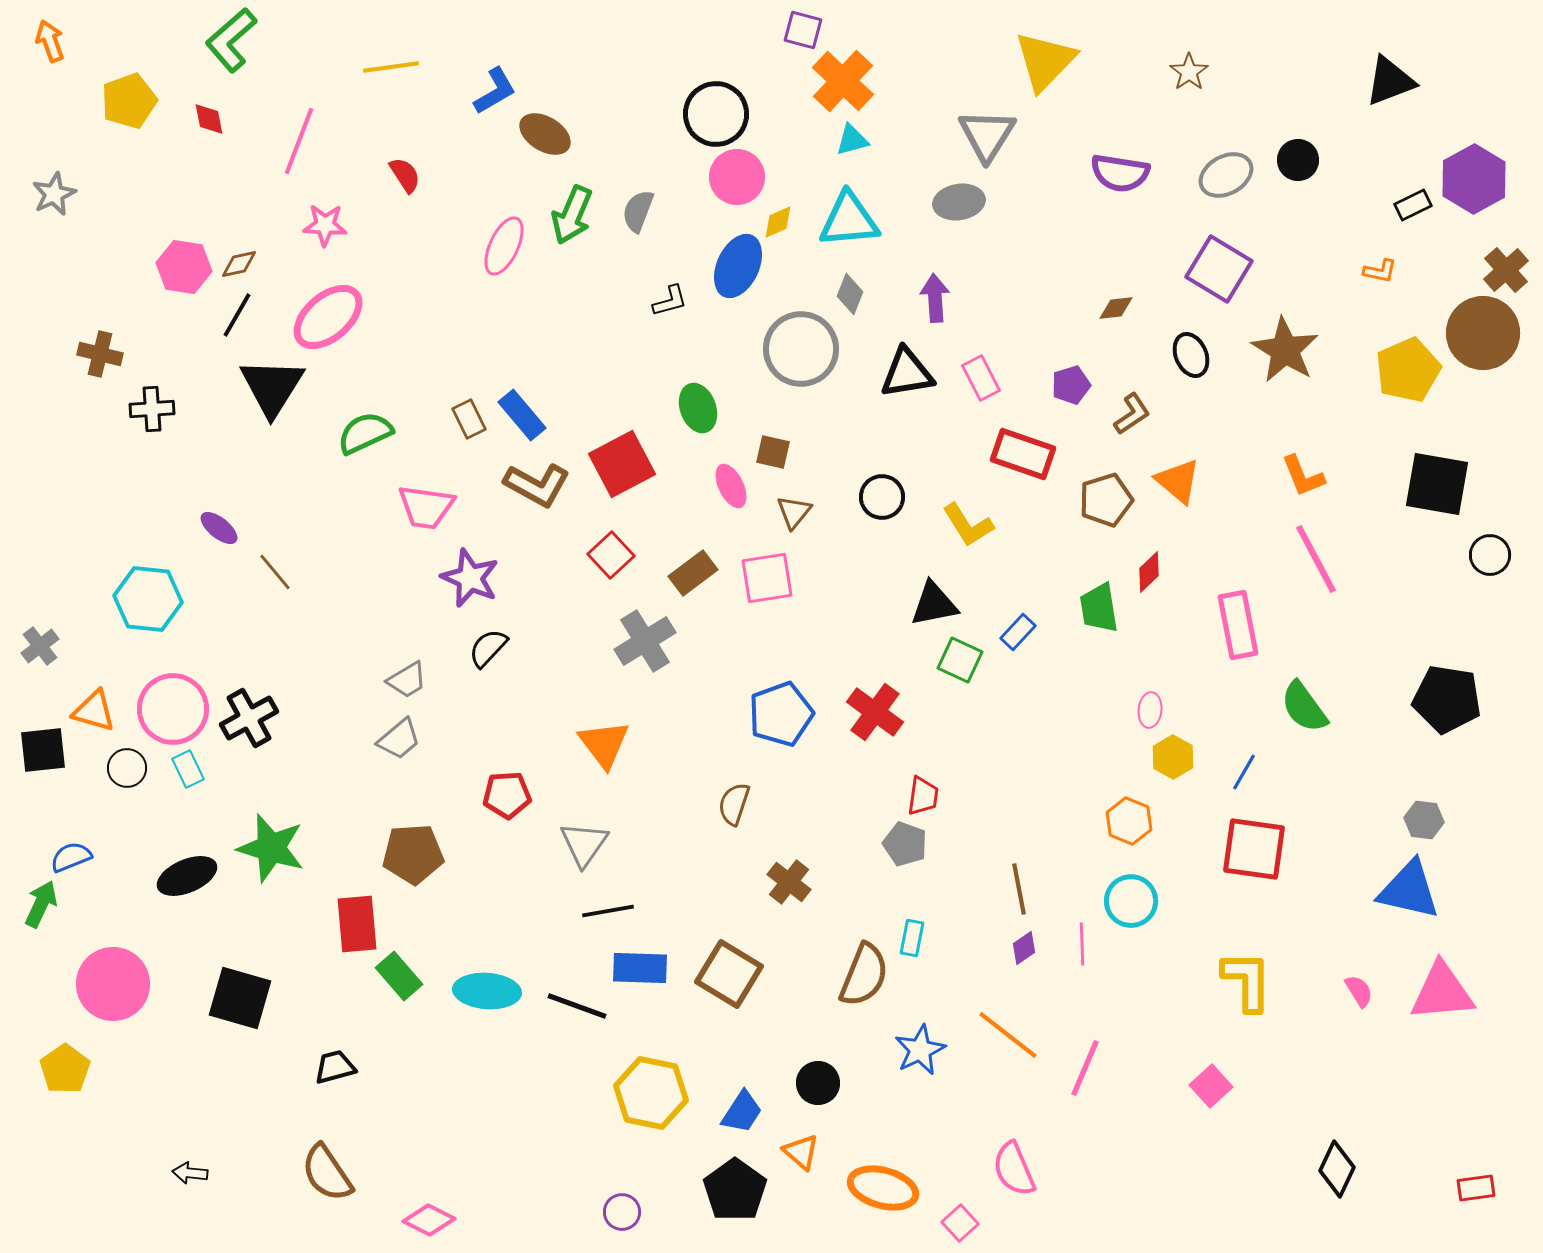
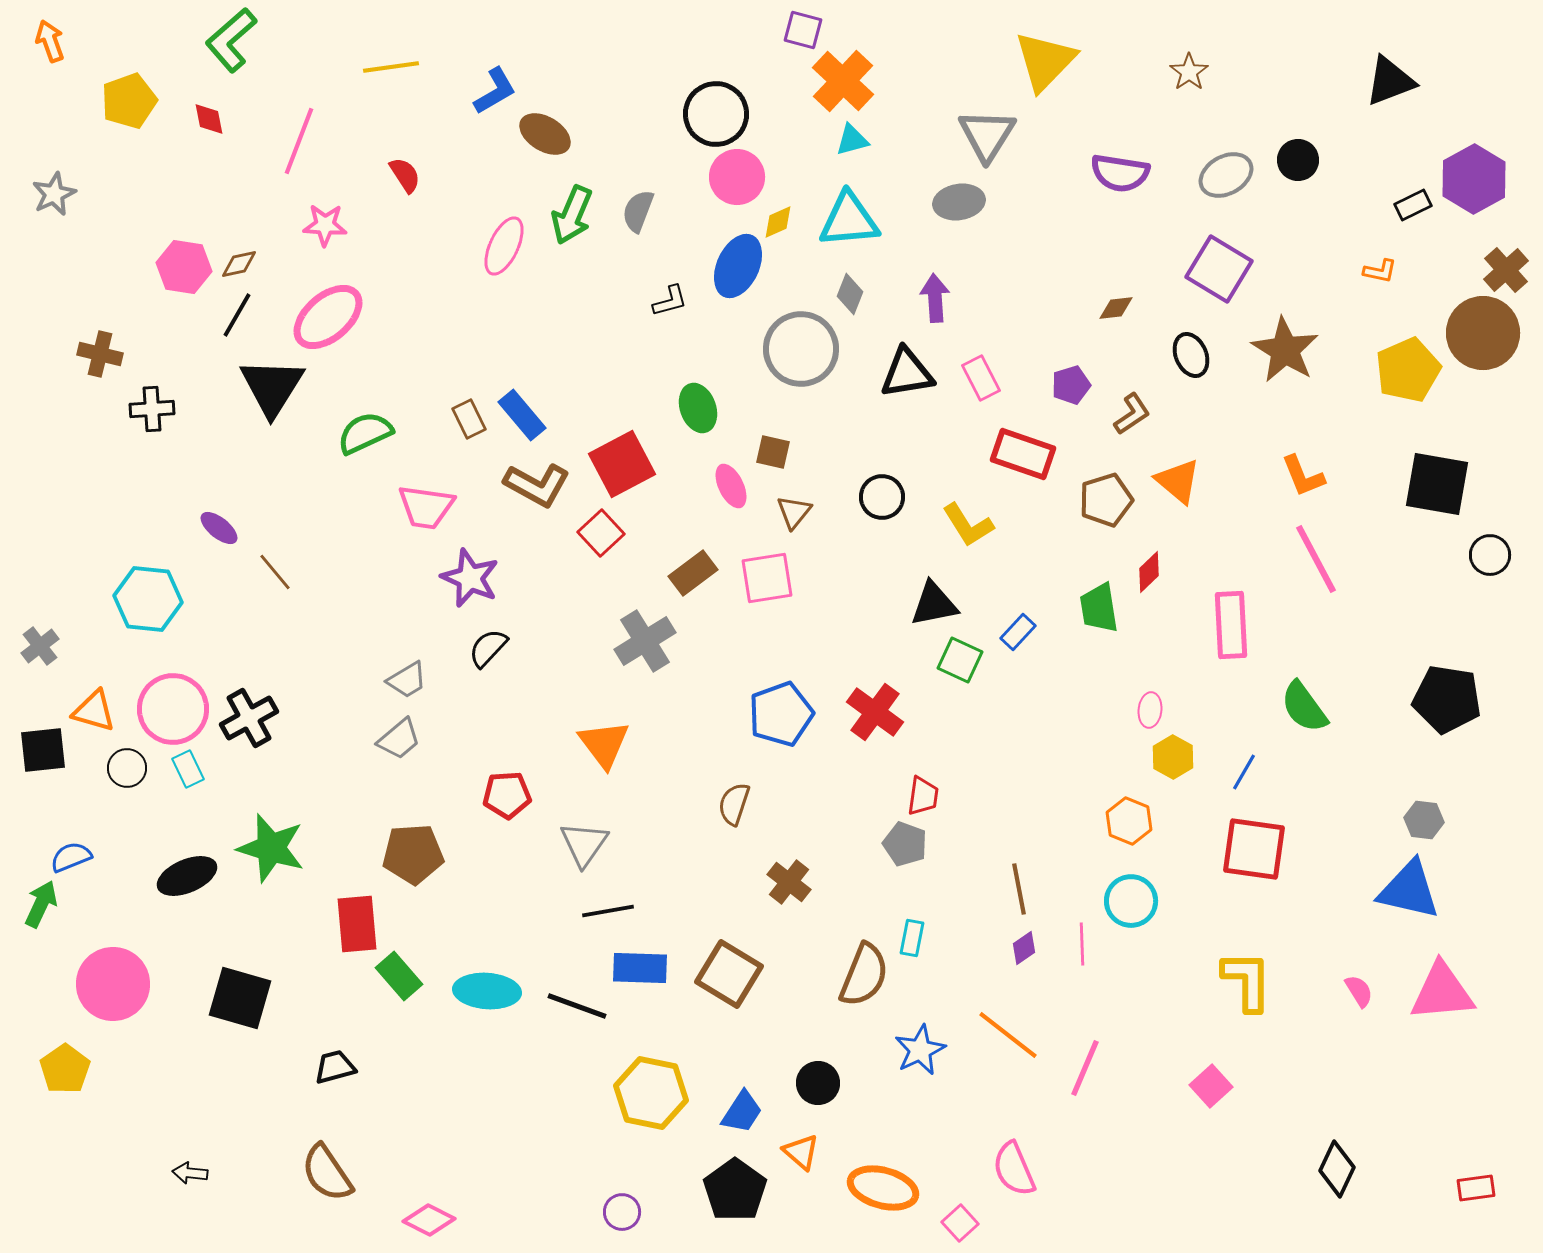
red square at (611, 555): moved 10 px left, 22 px up
pink rectangle at (1238, 625): moved 7 px left; rotated 8 degrees clockwise
